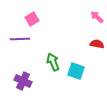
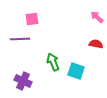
pink square: rotated 24 degrees clockwise
red semicircle: moved 1 px left
